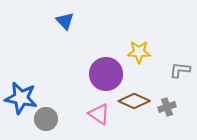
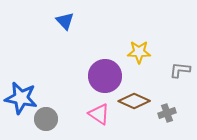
purple circle: moved 1 px left, 2 px down
gray cross: moved 6 px down
